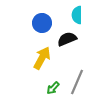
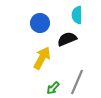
blue circle: moved 2 px left
